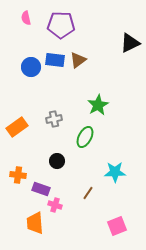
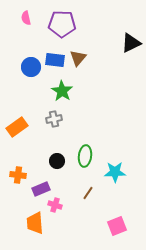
purple pentagon: moved 1 px right, 1 px up
black triangle: moved 1 px right
brown triangle: moved 2 px up; rotated 12 degrees counterclockwise
green star: moved 36 px left, 14 px up; rotated 10 degrees counterclockwise
green ellipse: moved 19 px down; rotated 20 degrees counterclockwise
purple rectangle: rotated 42 degrees counterclockwise
